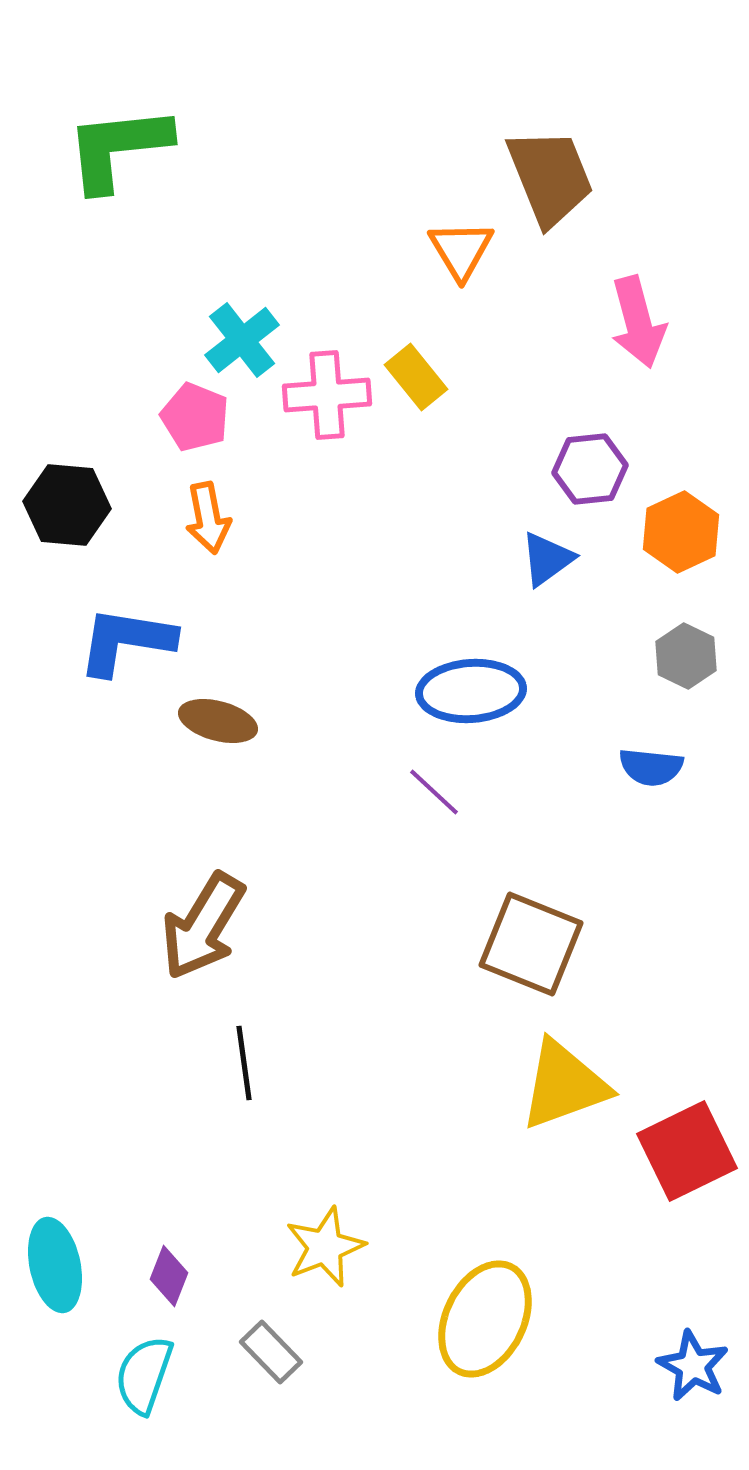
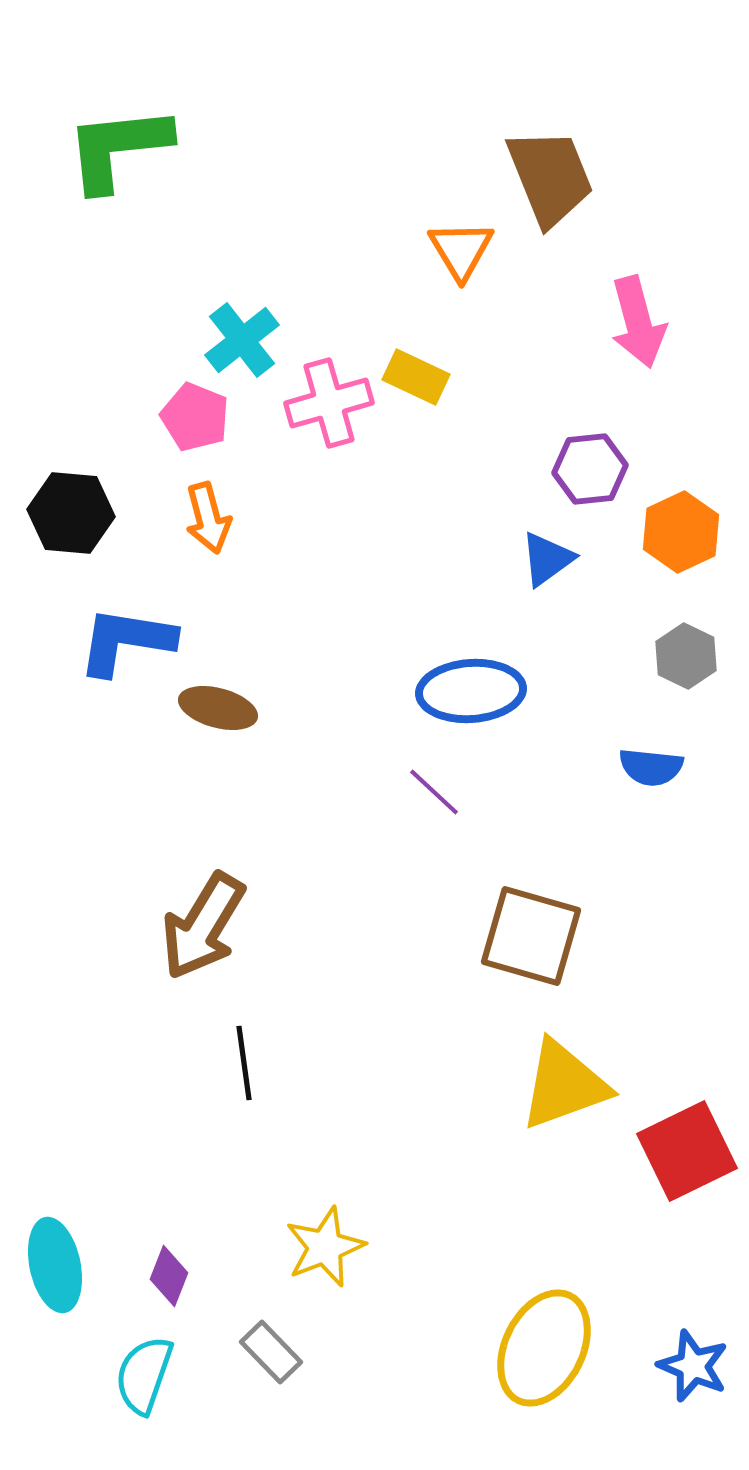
yellow rectangle: rotated 26 degrees counterclockwise
pink cross: moved 2 px right, 8 px down; rotated 12 degrees counterclockwise
black hexagon: moved 4 px right, 8 px down
orange arrow: rotated 4 degrees counterclockwise
brown ellipse: moved 13 px up
brown square: moved 8 px up; rotated 6 degrees counterclockwise
yellow ellipse: moved 59 px right, 29 px down
blue star: rotated 6 degrees counterclockwise
